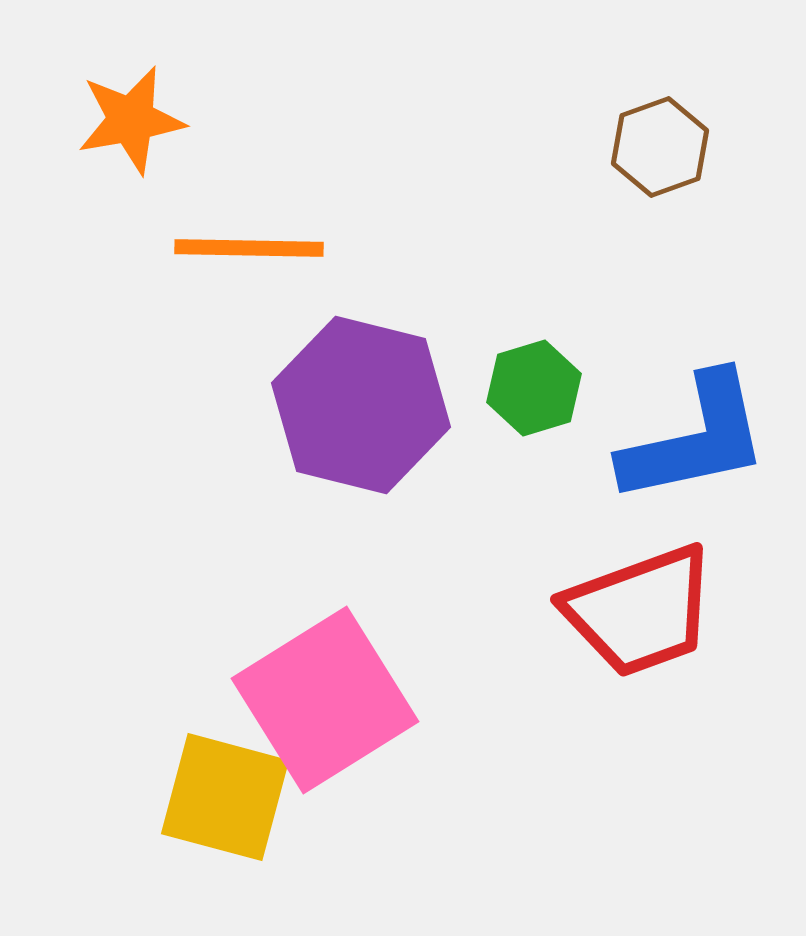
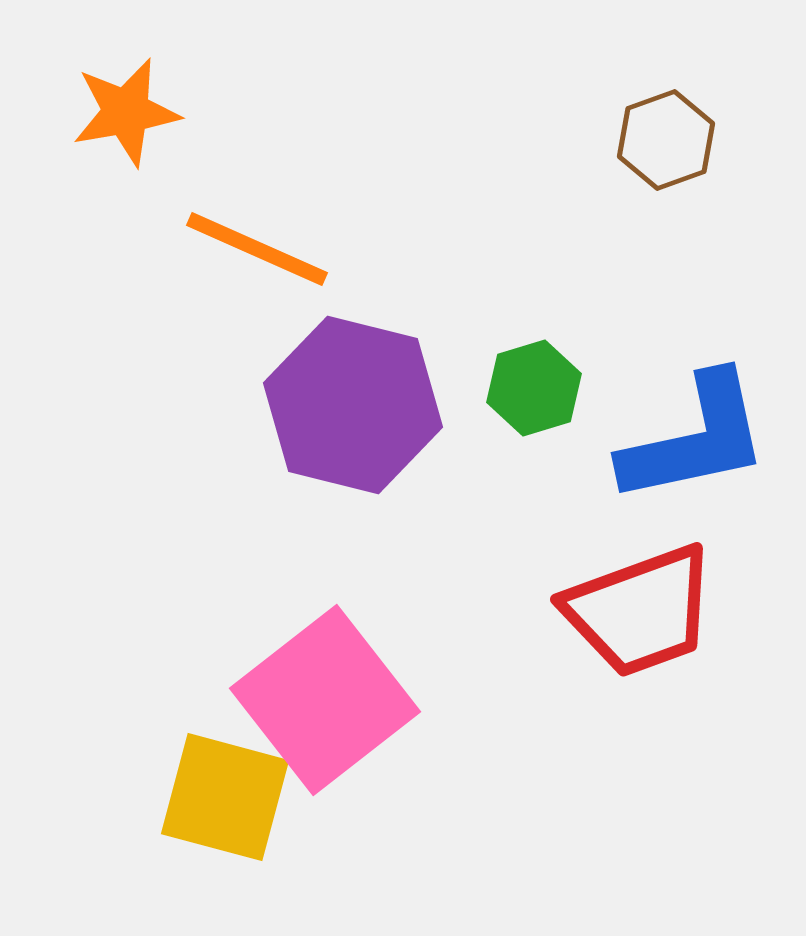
orange star: moved 5 px left, 8 px up
brown hexagon: moved 6 px right, 7 px up
orange line: moved 8 px right, 1 px down; rotated 23 degrees clockwise
purple hexagon: moved 8 px left
pink square: rotated 6 degrees counterclockwise
